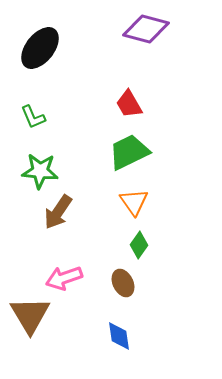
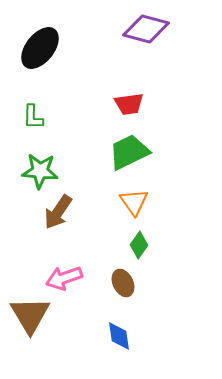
red trapezoid: rotated 68 degrees counterclockwise
green L-shape: rotated 24 degrees clockwise
